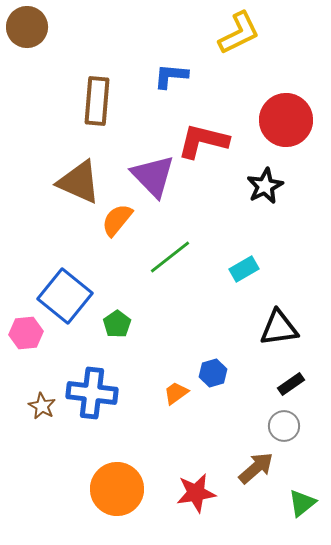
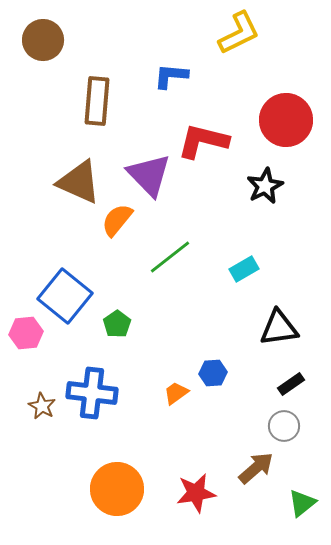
brown circle: moved 16 px right, 13 px down
purple triangle: moved 4 px left, 1 px up
blue hexagon: rotated 12 degrees clockwise
